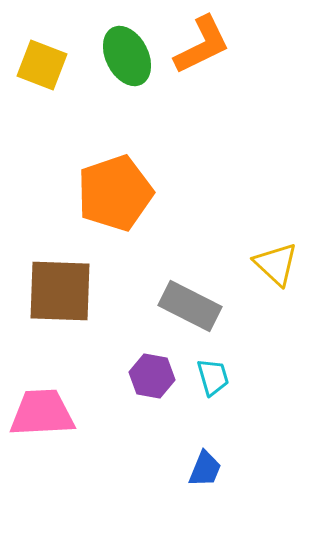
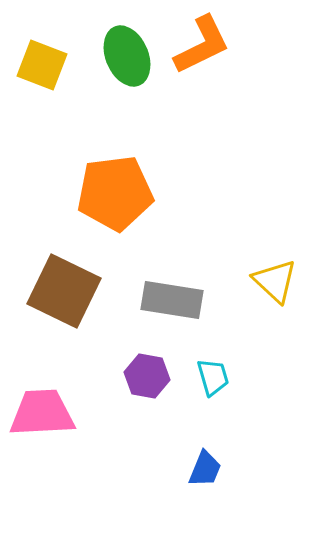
green ellipse: rotated 4 degrees clockwise
orange pentagon: rotated 12 degrees clockwise
yellow triangle: moved 1 px left, 17 px down
brown square: moved 4 px right; rotated 24 degrees clockwise
gray rectangle: moved 18 px left, 6 px up; rotated 18 degrees counterclockwise
purple hexagon: moved 5 px left
